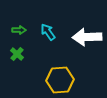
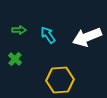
cyan arrow: moved 3 px down
white arrow: rotated 20 degrees counterclockwise
green cross: moved 2 px left, 5 px down
